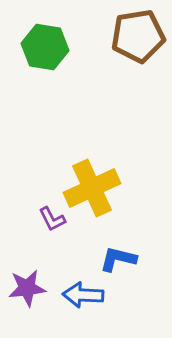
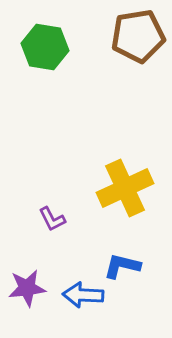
yellow cross: moved 33 px right
blue L-shape: moved 4 px right, 7 px down
